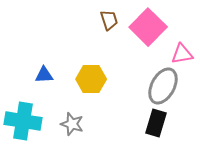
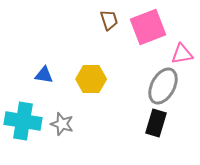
pink square: rotated 24 degrees clockwise
blue triangle: rotated 12 degrees clockwise
gray star: moved 10 px left
